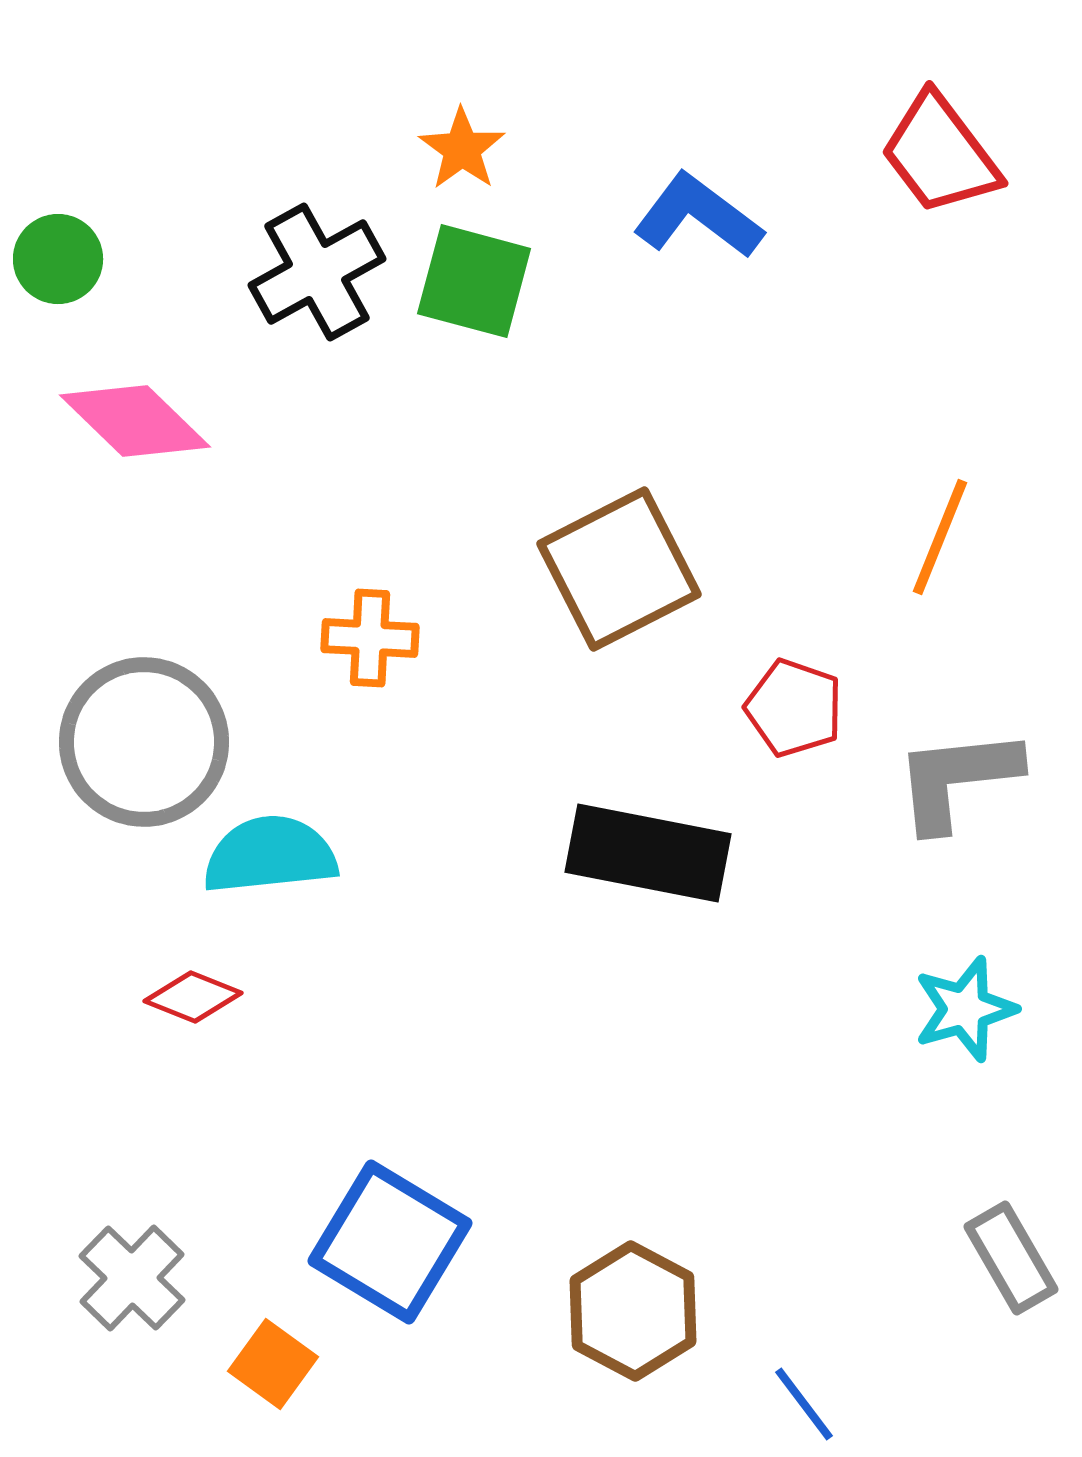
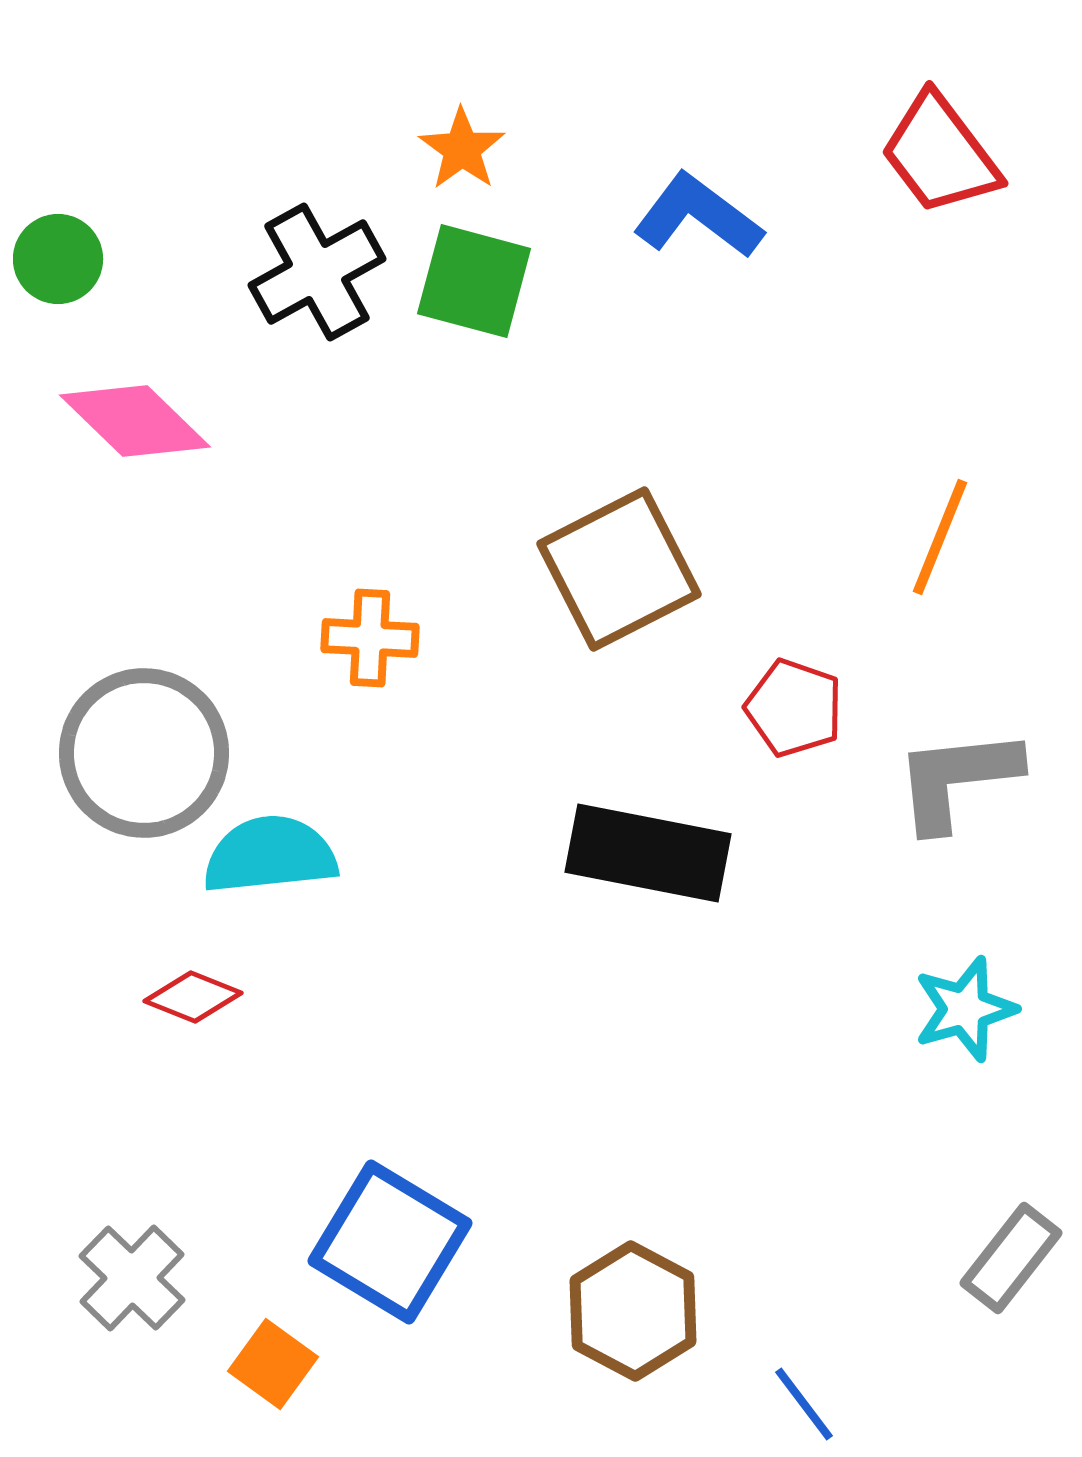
gray circle: moved 11 px down
gray rectangle: rotated 68 degrees clockwise
